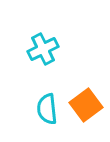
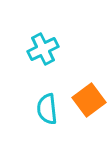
orange square: moved 3 px right, 5 px up
